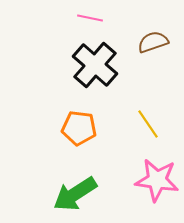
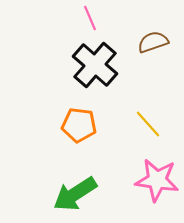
pink line: rotated 55 degrees clockwise
yellow line: rotated 8 degrees counterclockwise
orange pentagon: moved 3 px up
